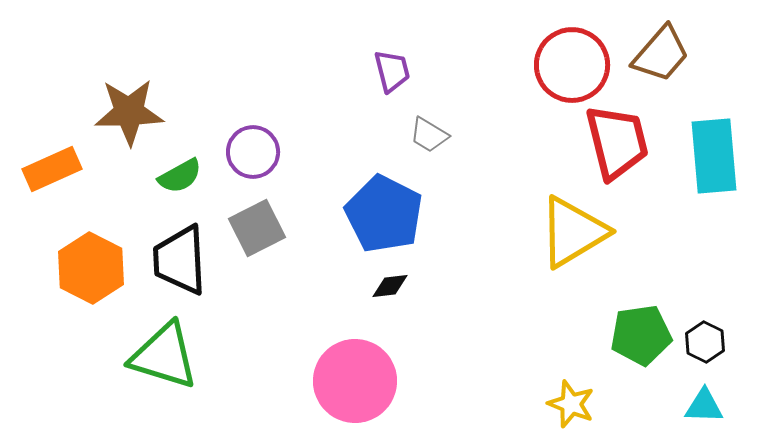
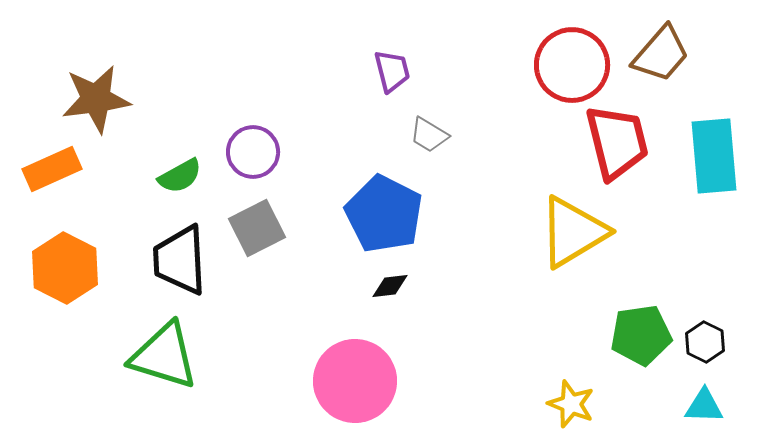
brown star: moved 33 px left, 13 px up; rotated 6 degrees counterclockwise
orange hexagon: moved 26 px left
